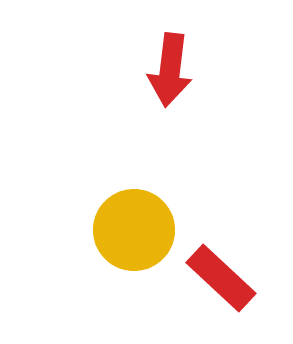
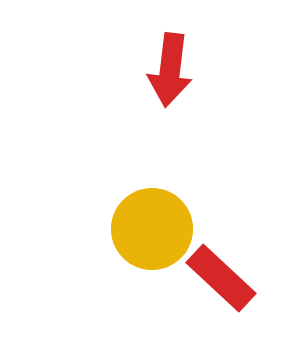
yellow circle: moved 18 px right, 1 px up
